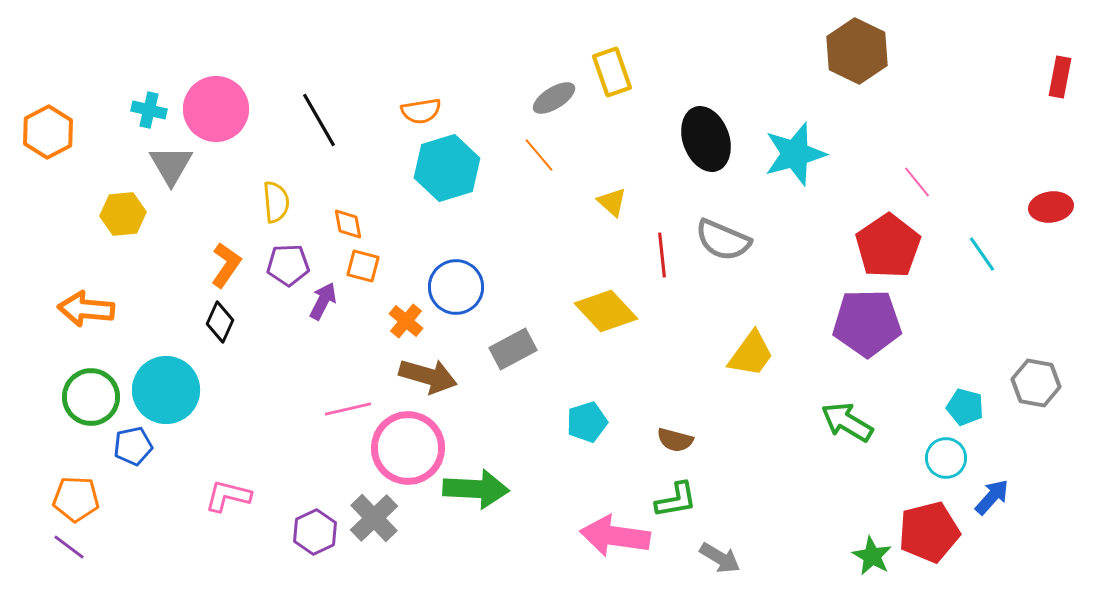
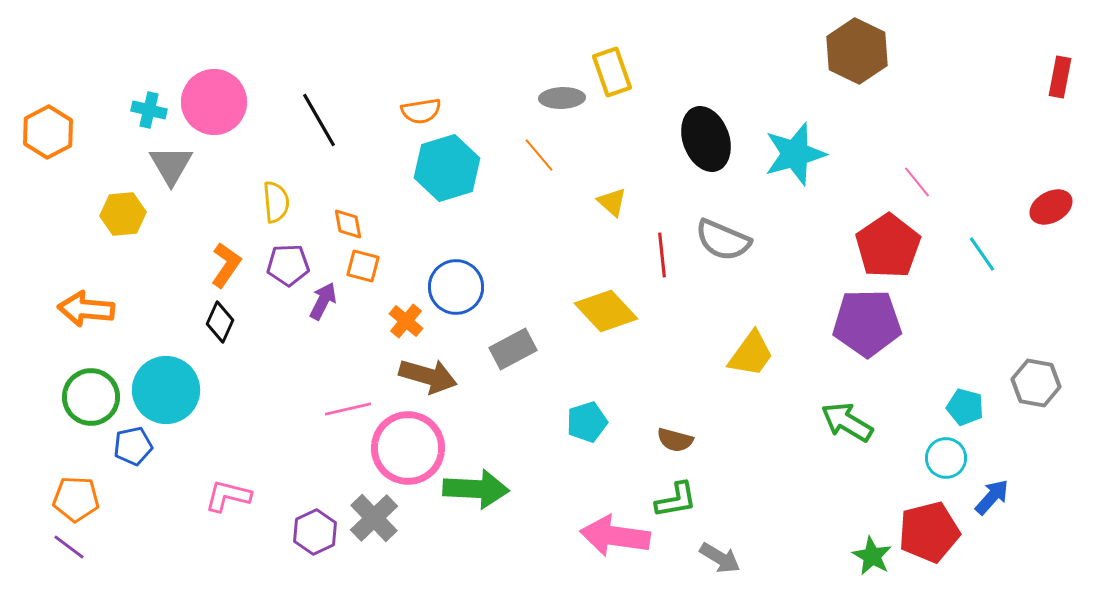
gray ellipse at (554, 98): moved 8 px right; rotated 30 degrees clockwise
pink circle at (216, 109): moved 2 px left, 7 px up
red ellipse at (1051, 207): rotated 21 degrees counterclockwise
